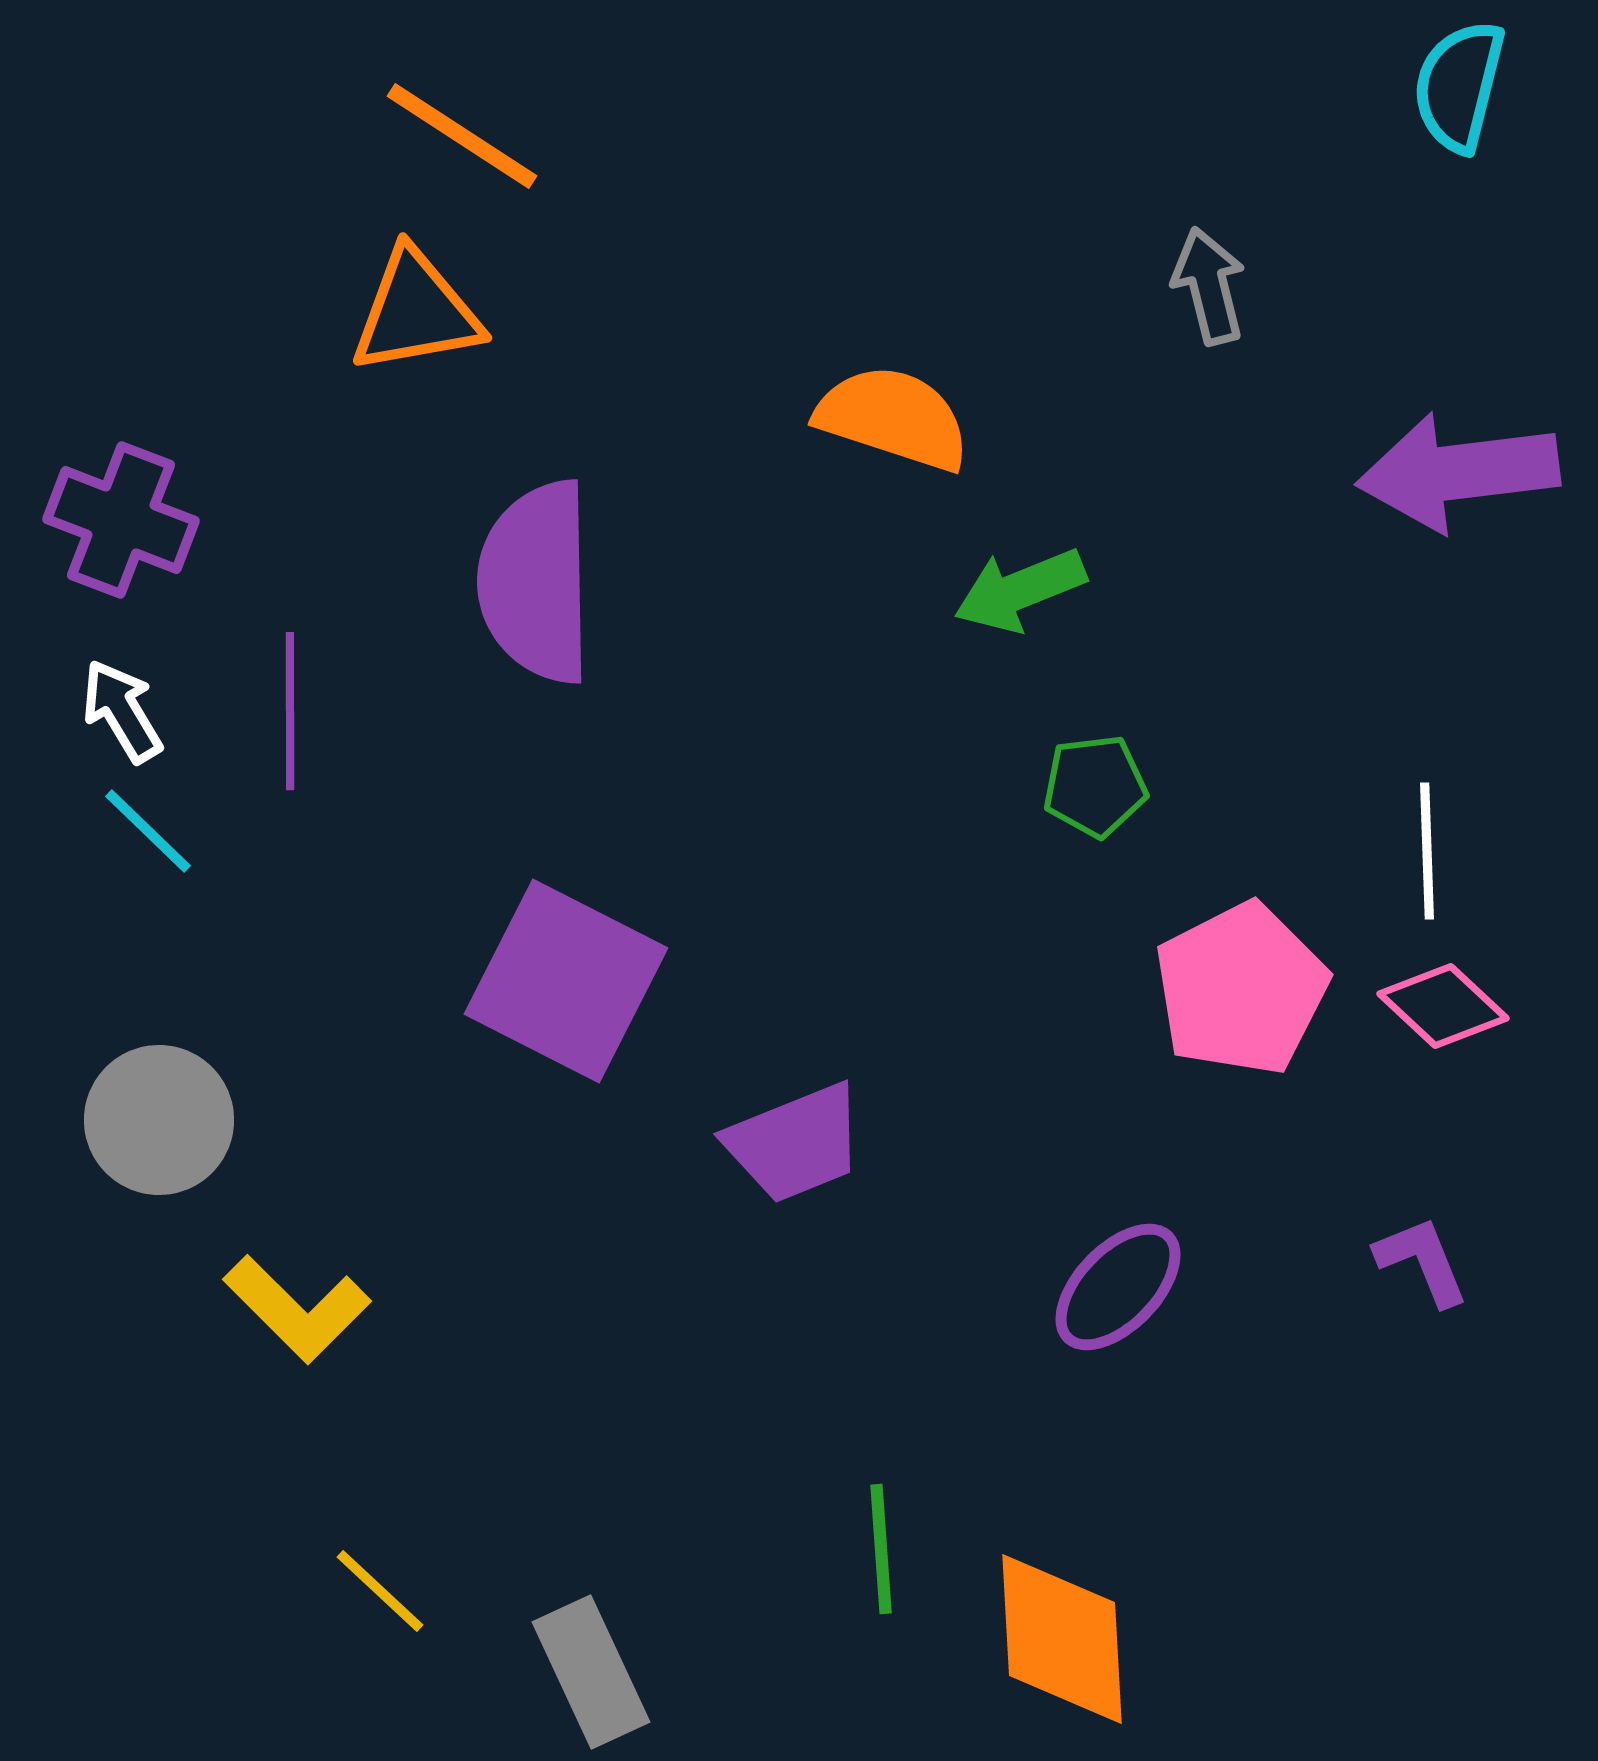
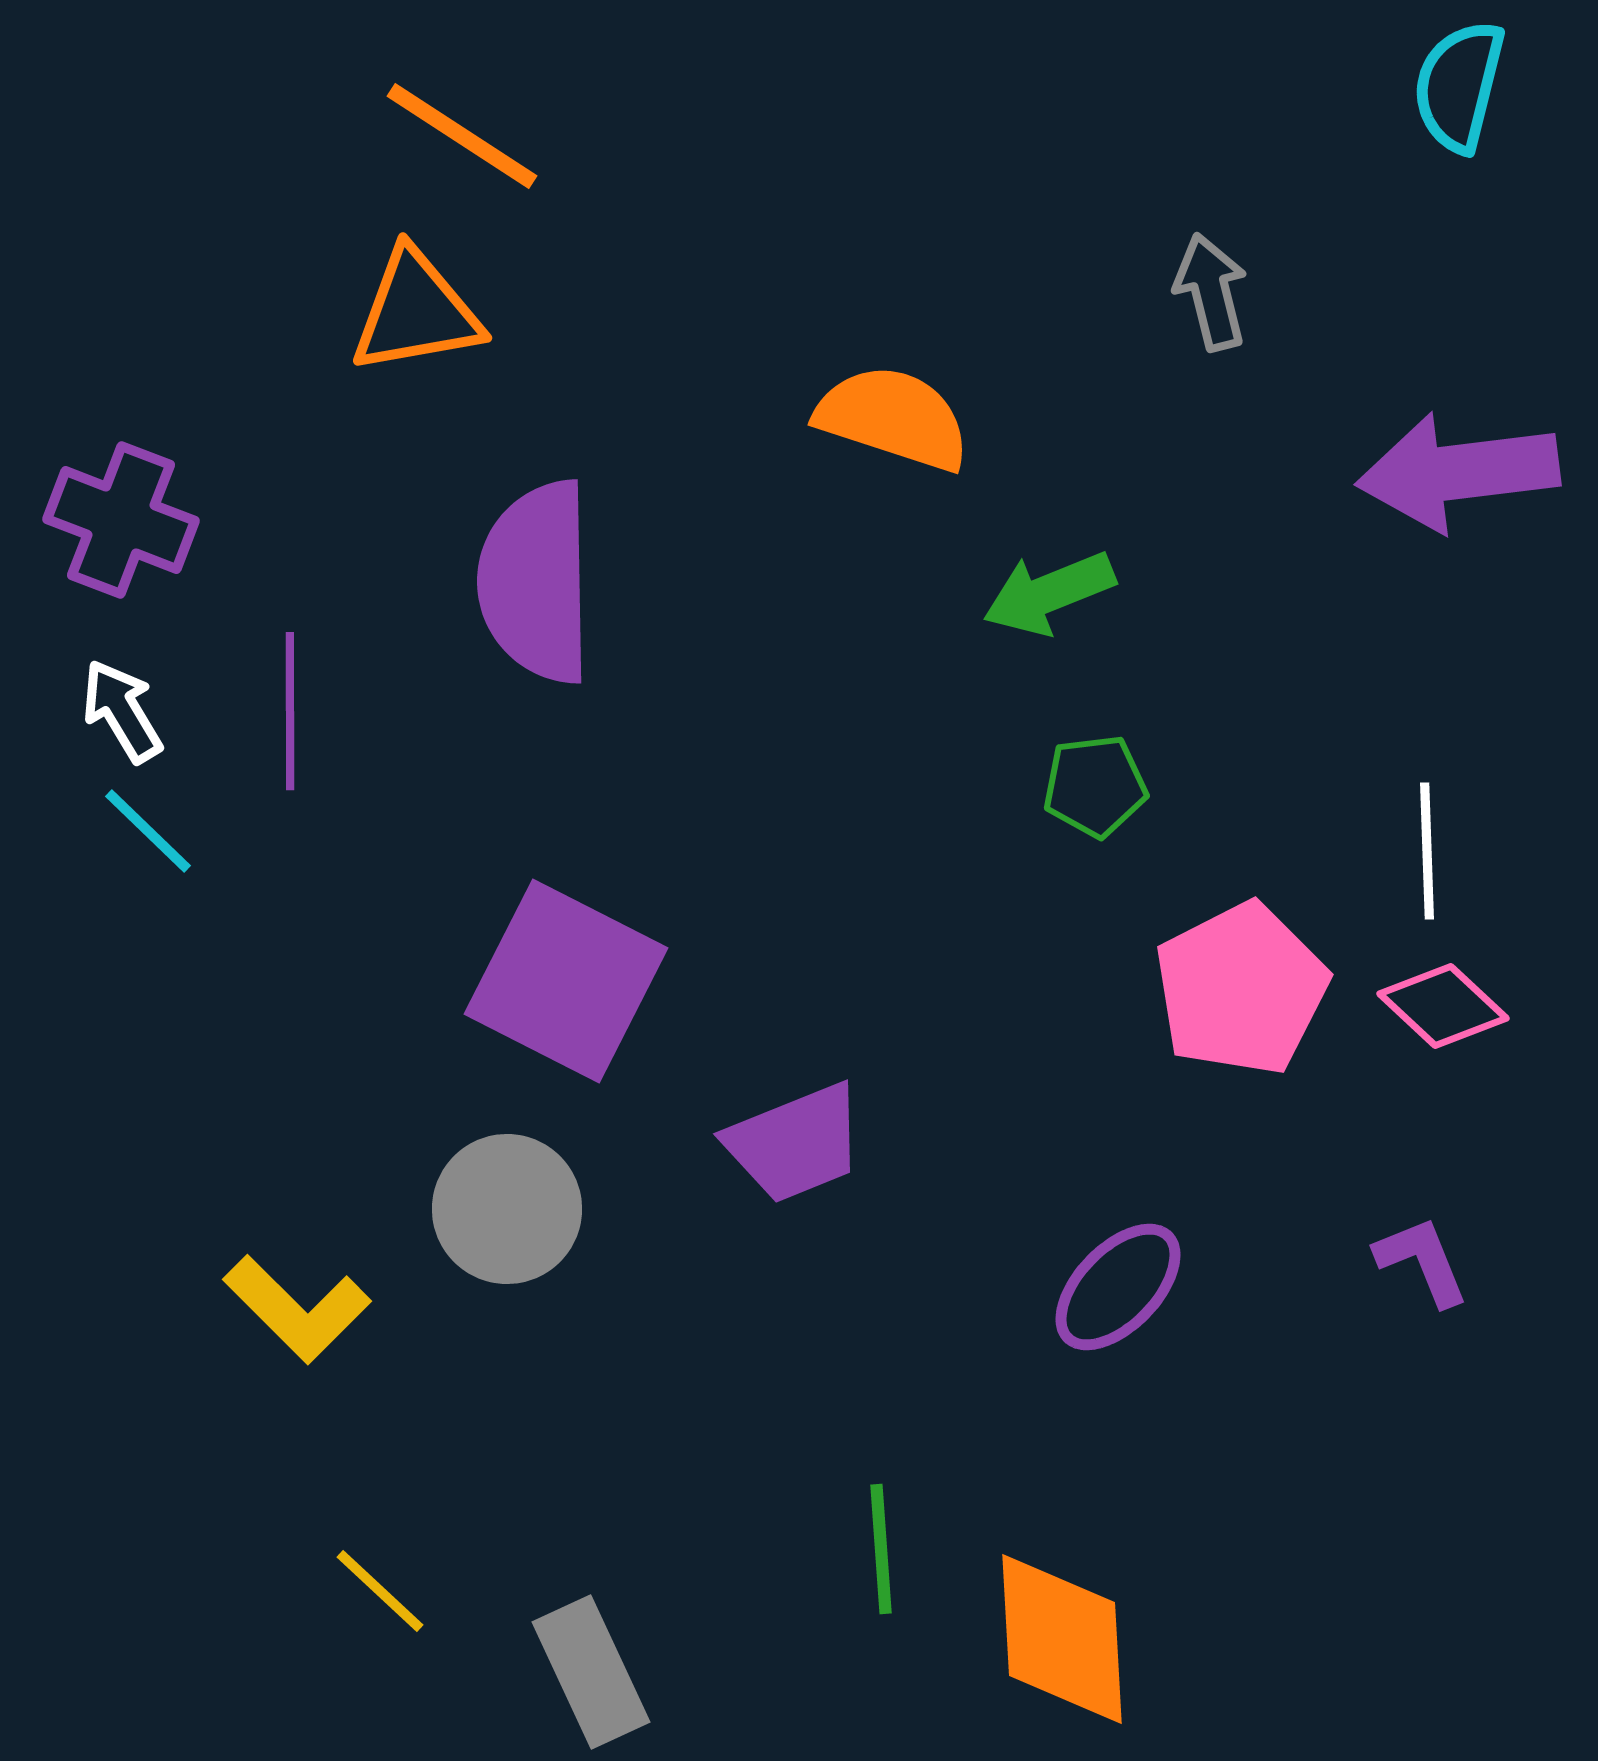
gray arrow: moved 2 px right, 6 px down
green arrow: moved 29 px right, 3 px down
gray circle: moved 348 px right, 89 px down
